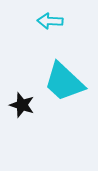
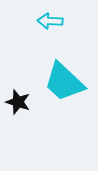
black star: moved 4 px left, 3 px up
